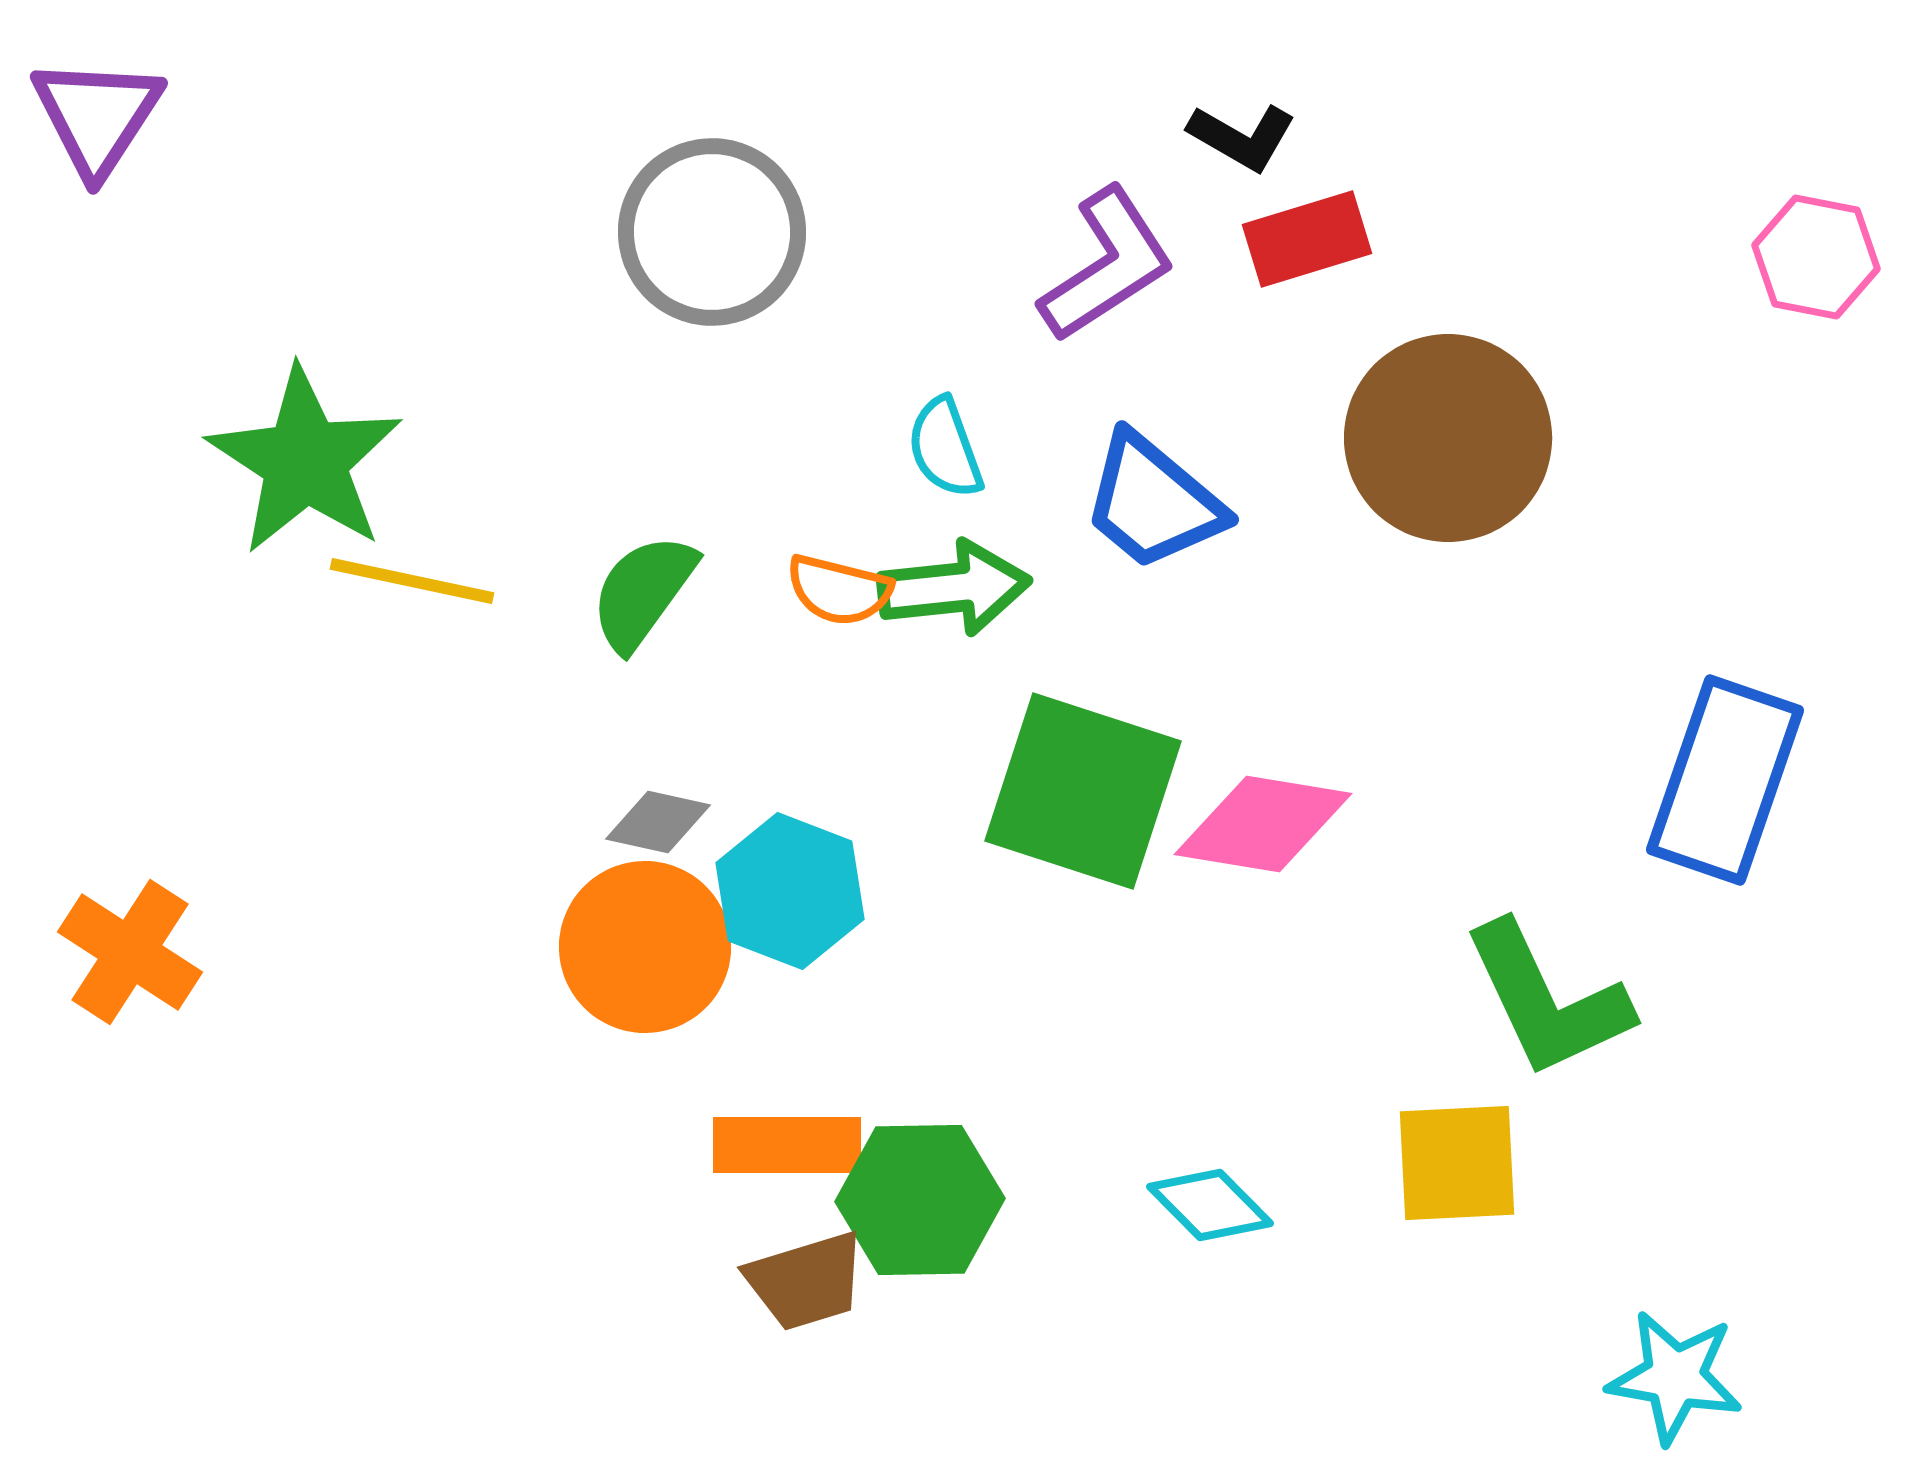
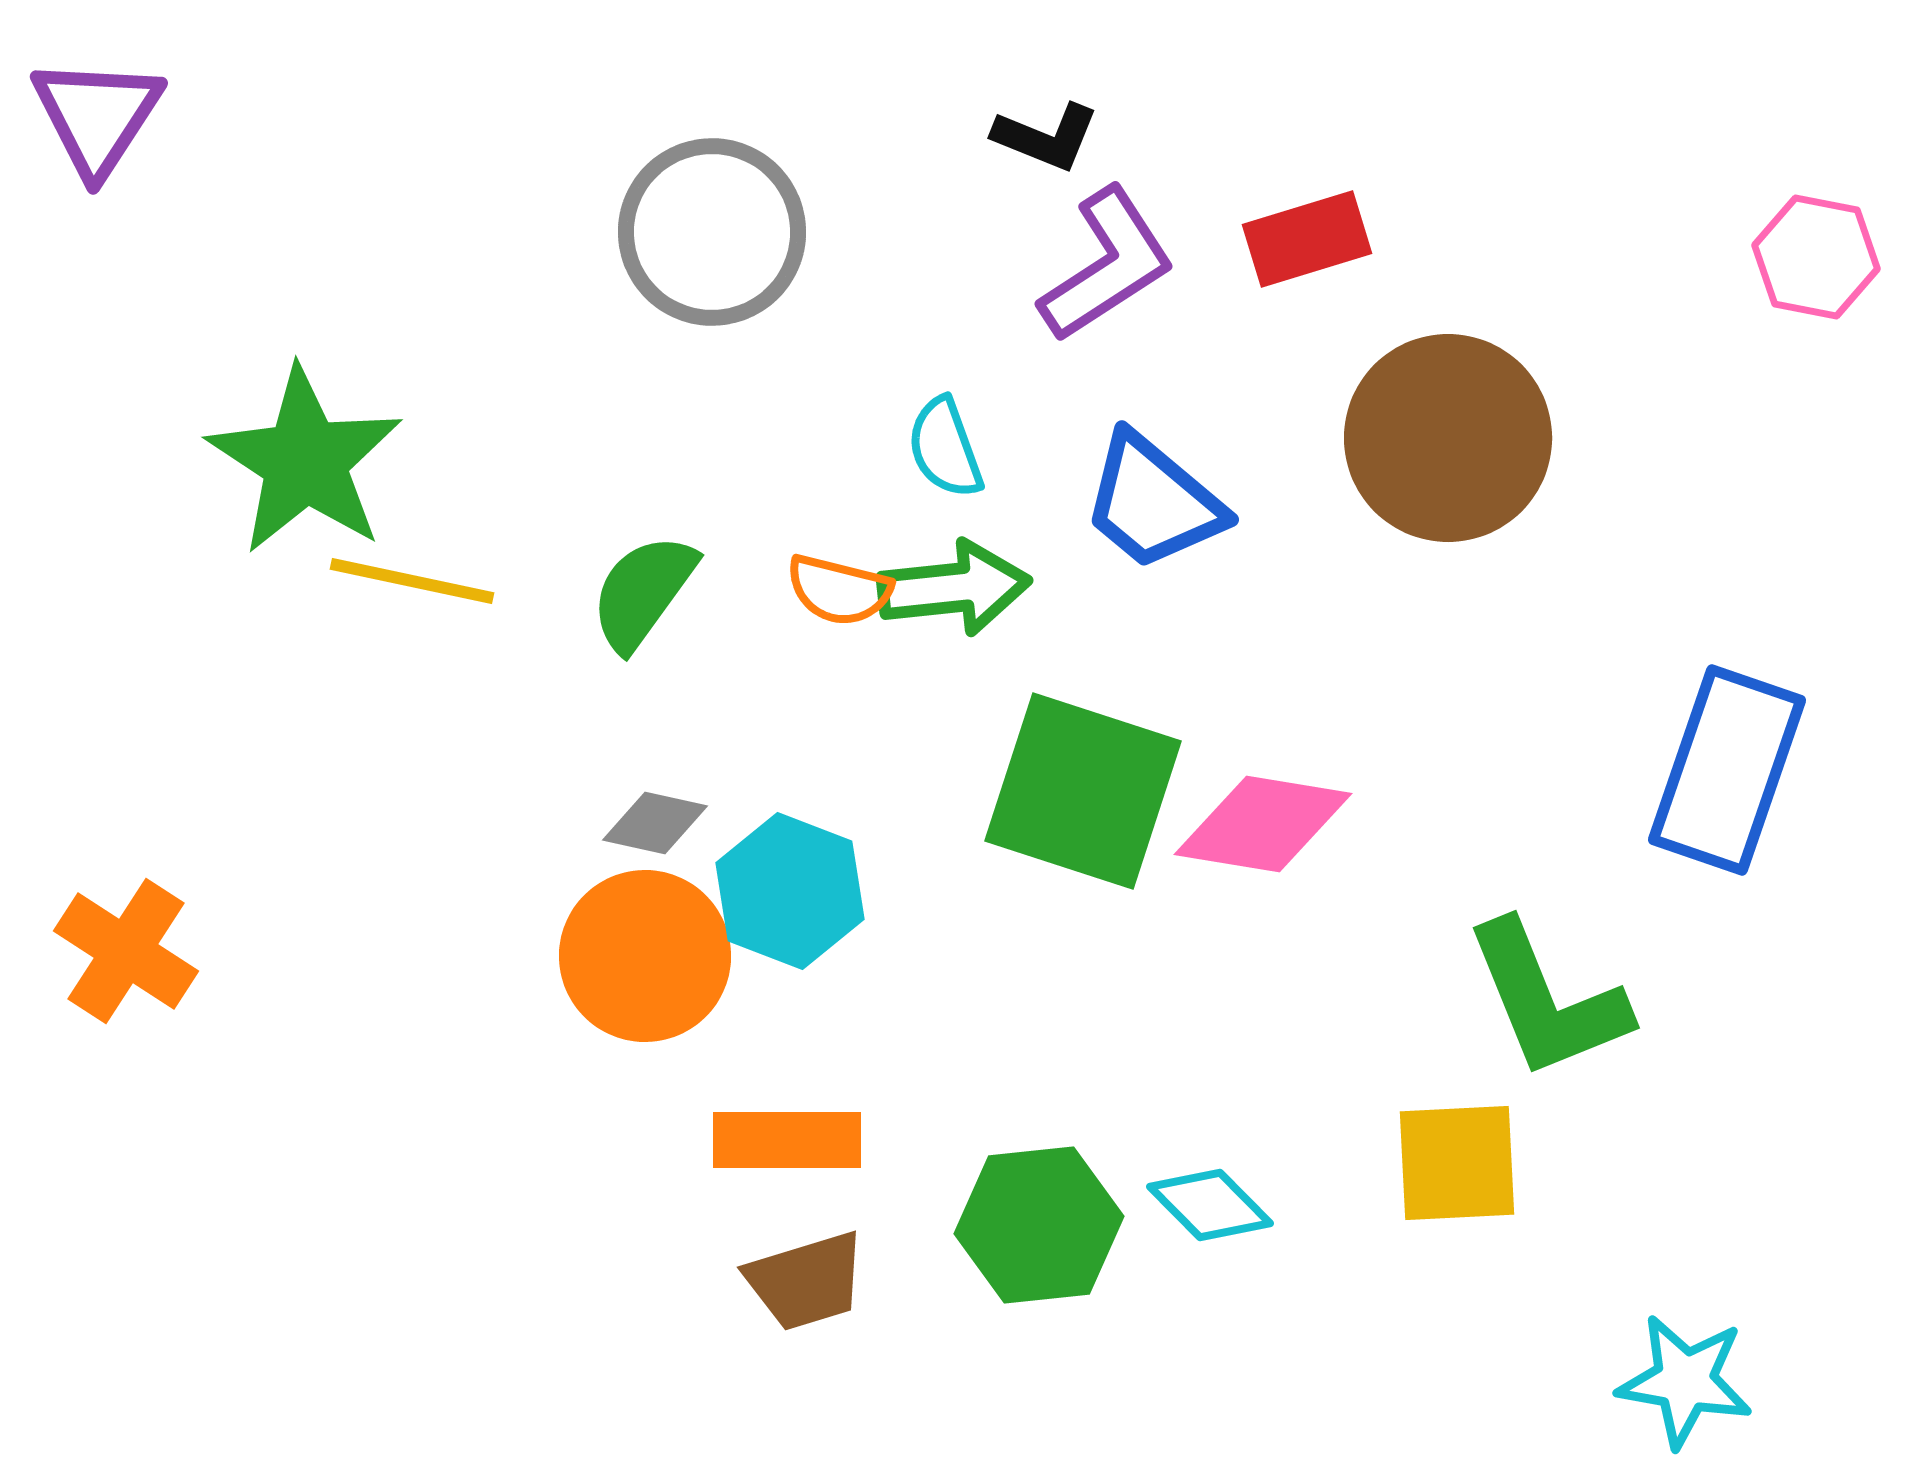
black L-shape: moved 196 px left; rotated 8 degrees counterclockwise
blue rectangle: moved 2 px right, 10 px up
gray diamond: moved 3 px left, 1 px down
orange circle: moved 9 px down
orange cross: moved 4 px left, 1 px up
green L-shape: rotated 3 degrees clockwise
orange rectangle: moved 5 px up
green hexagon: moved 119 px right, 25 px down; rotated 5 degrees counterclockwise
cyan star: moved 10 px right, 4 px down
